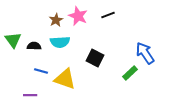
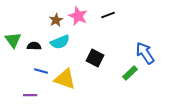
cyan semicircle: rotated 18 degrees counterclockwise
